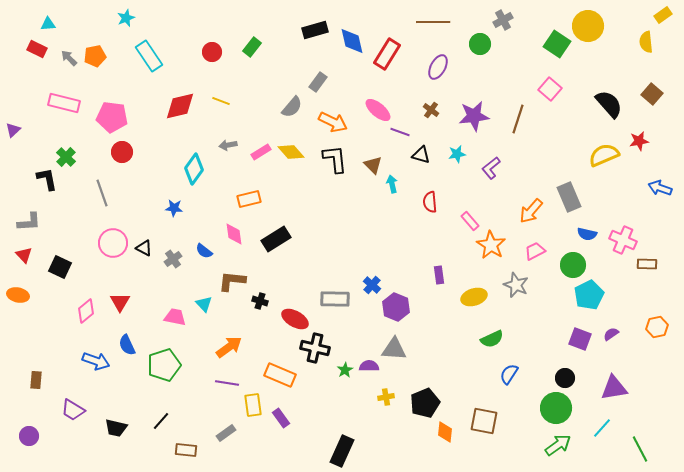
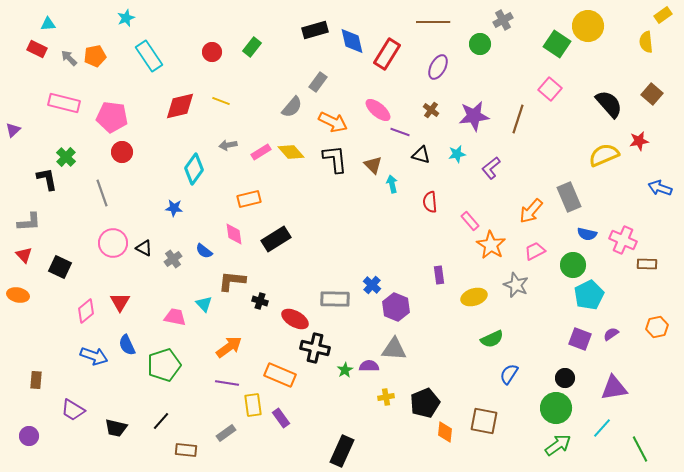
blue arrow at (96, 361): moved 2 px left, 5 px up
